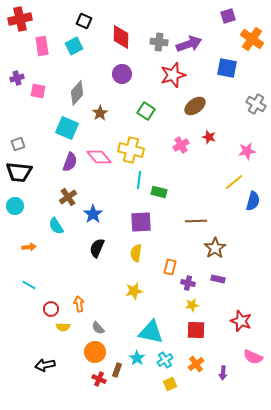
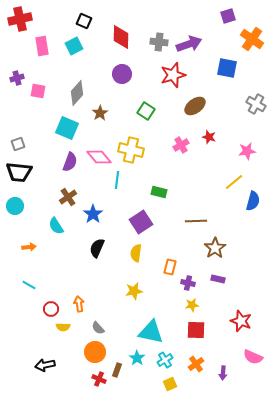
cyan line at (139, 180): moved 22 px left
purple square at (141, 222): rotated 30 degrees counterclockwise
